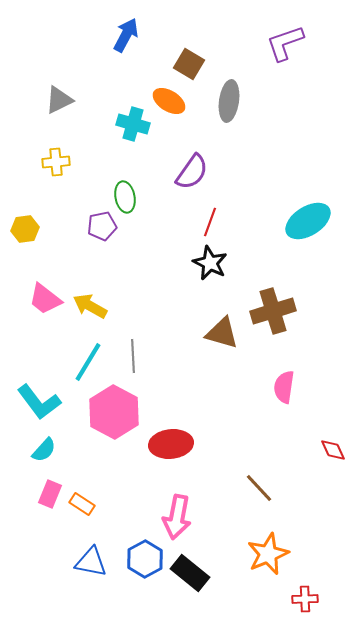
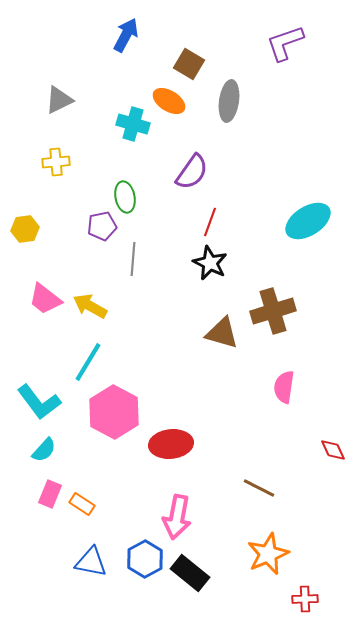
gray line: moved 97 px up; rotated 8 degrees clockwise
brown line: rotated 20 degrees counterclockwise
